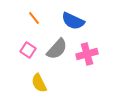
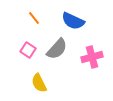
pink cross: moved 5 px right, 3 px down
